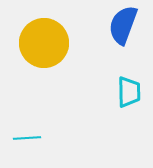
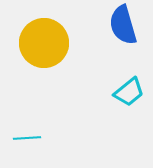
blue semicircle: rotated 36 degrees counterclockwise
cyan trapezoid: rotated 52 degrees clockwise
